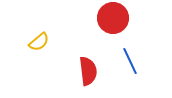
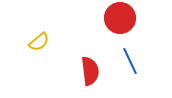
red circle: moved 7 px right
red semicircle: moved 2 px right
